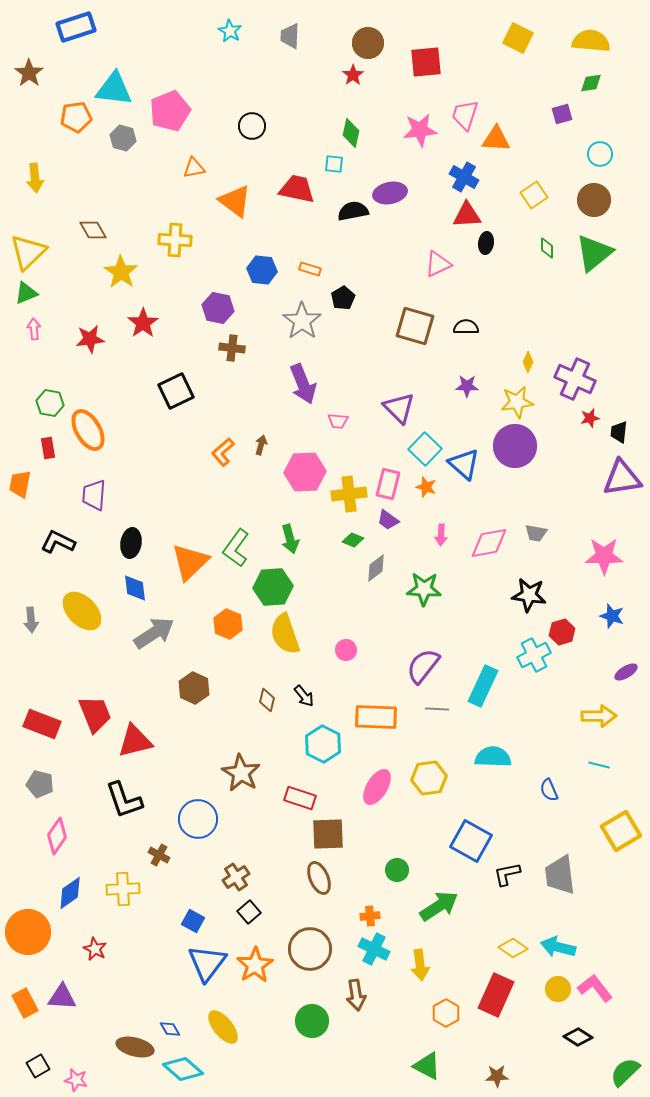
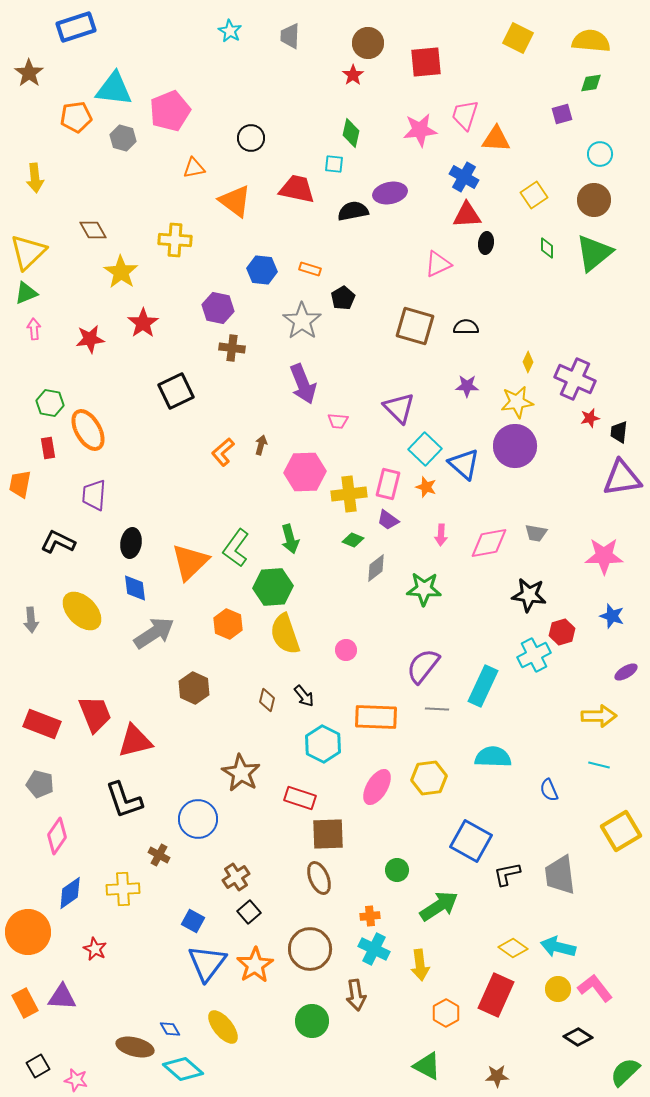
black circle at (252, 126): moved 1 px left, 12 px down
